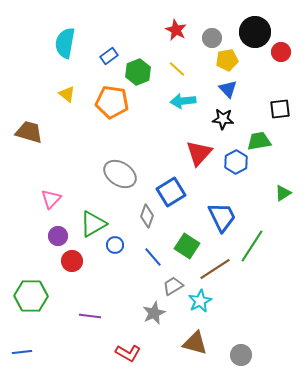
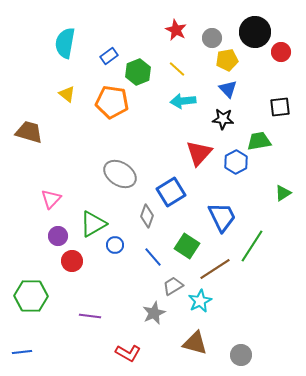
black square at (280, 109): moved 2 px up
